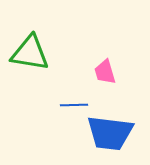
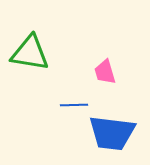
blue trapezoid: moved 2 px right
